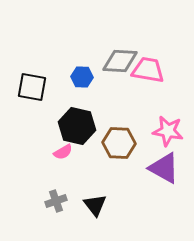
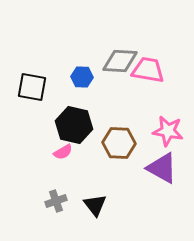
black hexagon: moved 3 px left, 1 px up
purple triangle: moved 2 px left
